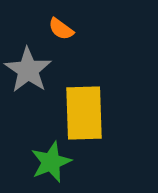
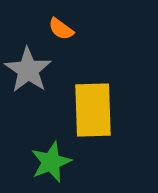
yellow rectangle: moved 9 px right, 3 px up
